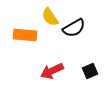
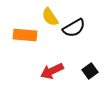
black square: rotated 14 degrees counterclockwise
